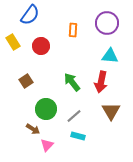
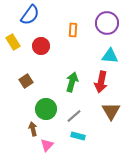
green arrow: rotated 54 degrees clockwise
brown arrow: rotated 136 degrees counterclockwise
